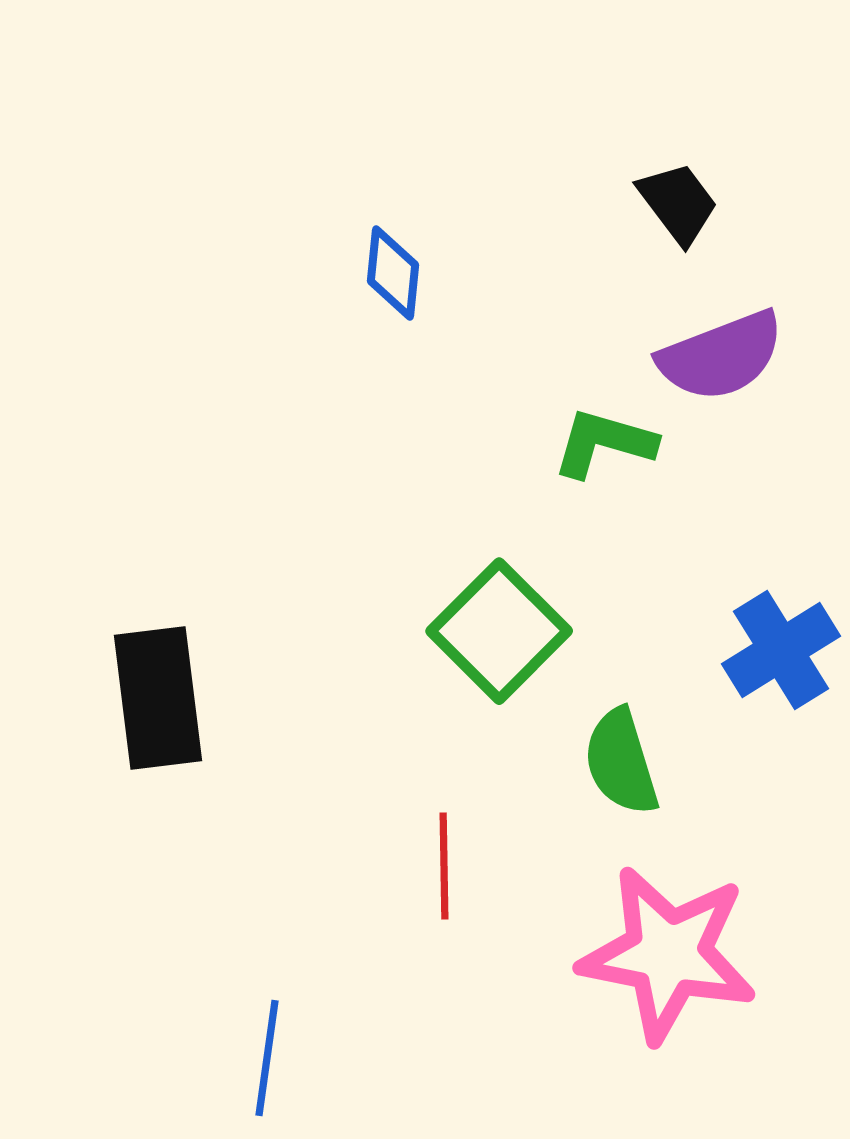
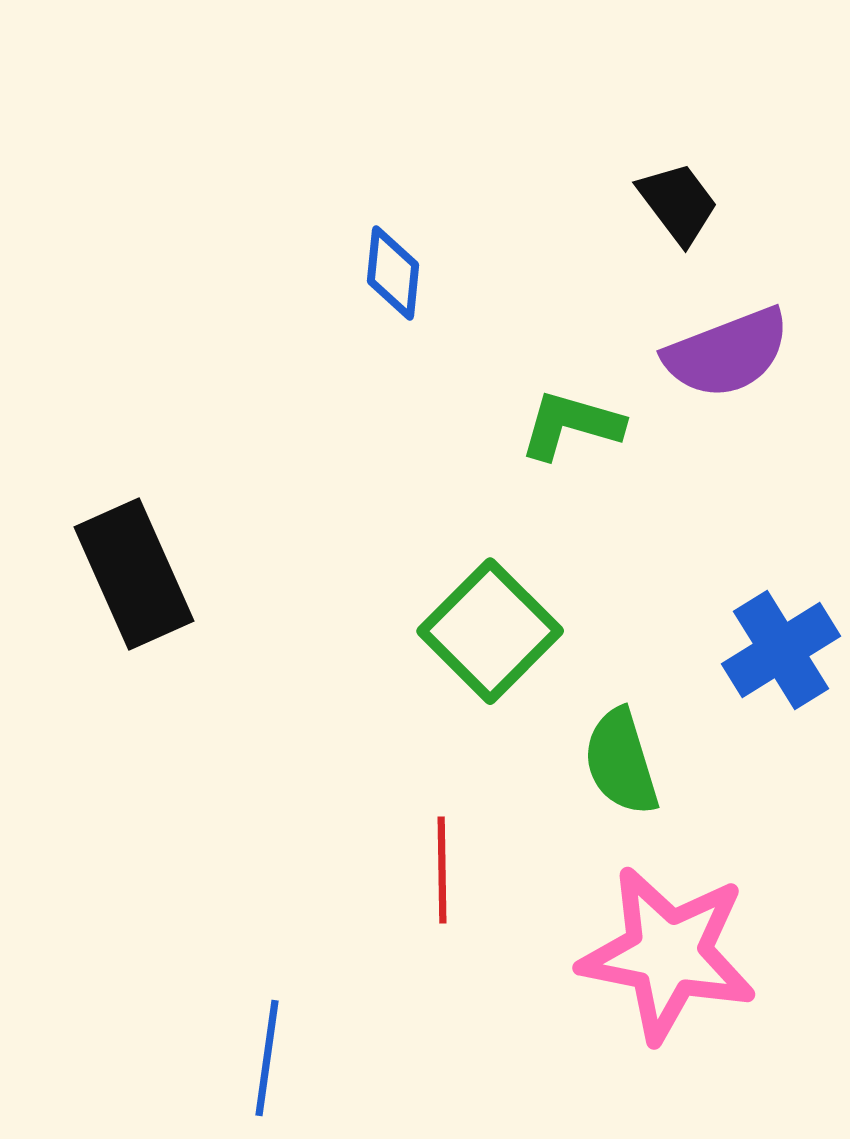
purple semicircle: moved 6 px right, 3 px up
green L-shape: moved 33 px left, 18 px up
green square: moved 9 px left
black rectangle: moved 24 px left, 124 px up; rotated 17 degrees counterclockwise
red line: moved 2 px left, 4 px down
